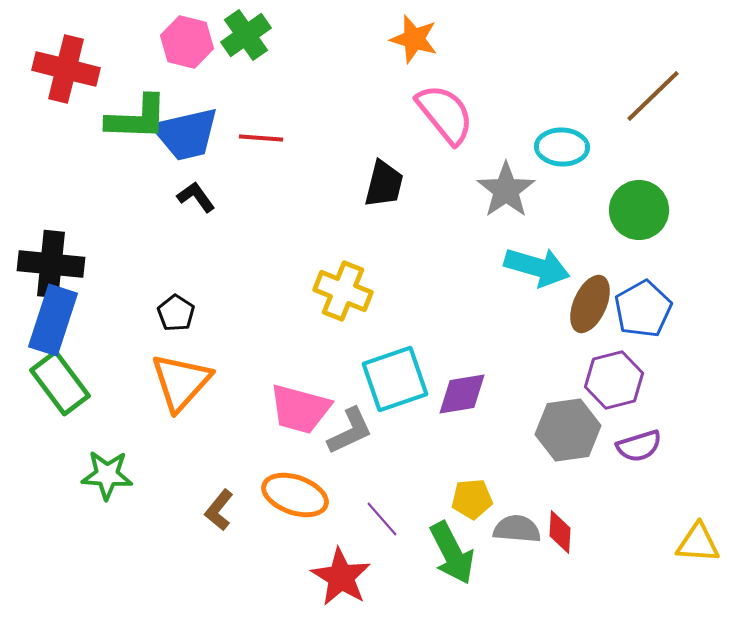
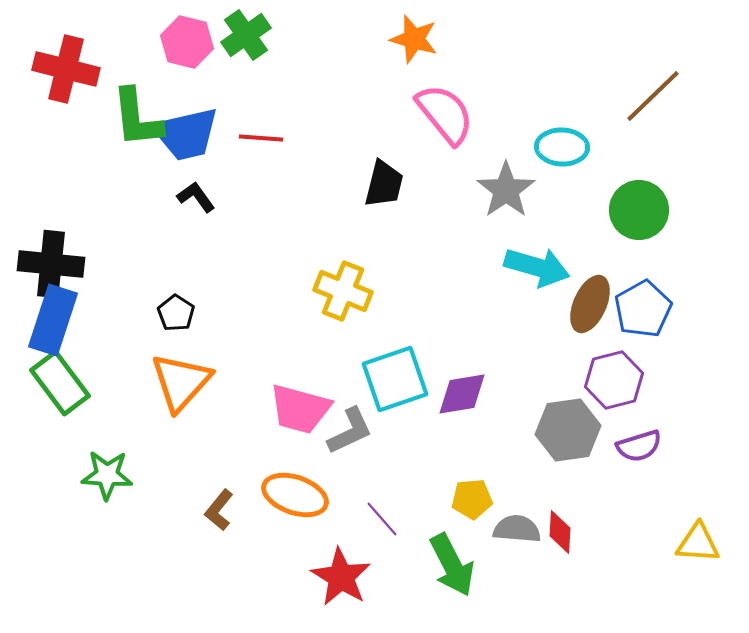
green L-shape: rotated 82 degrees clockwise
green arrow: moved 12 px down
